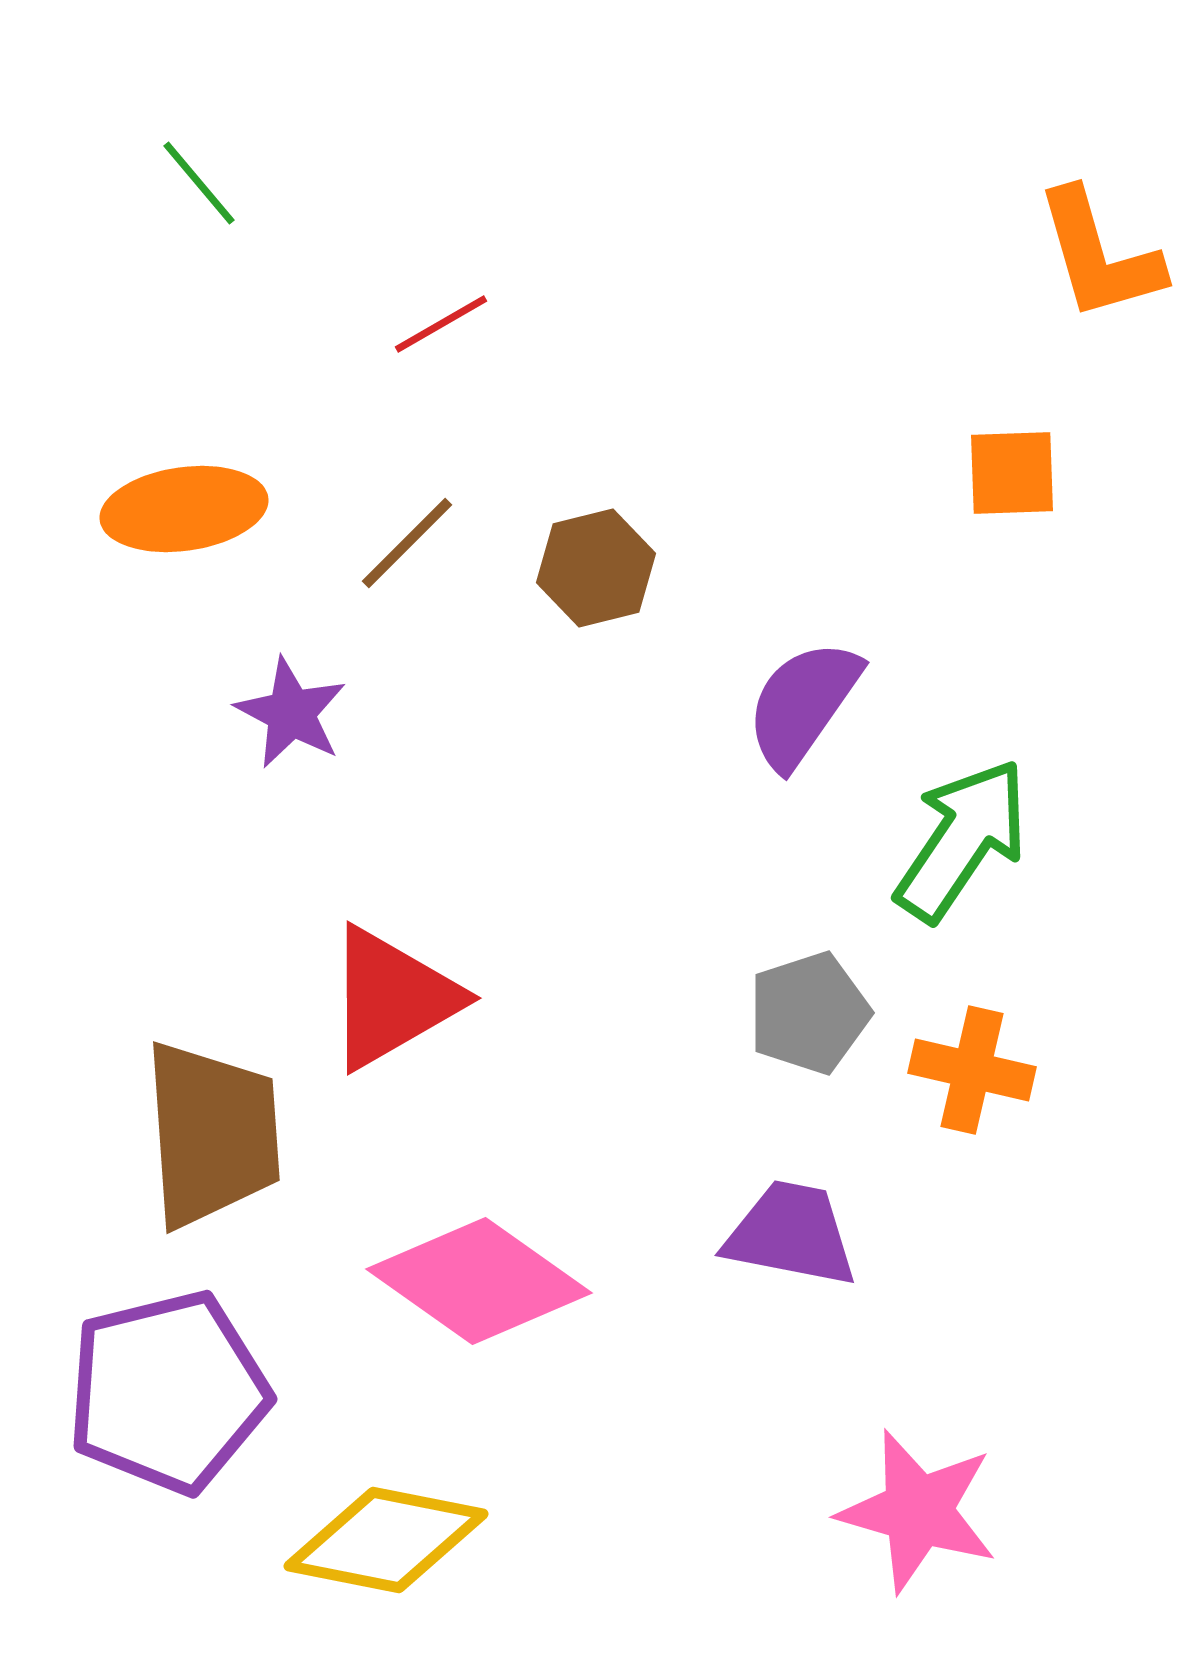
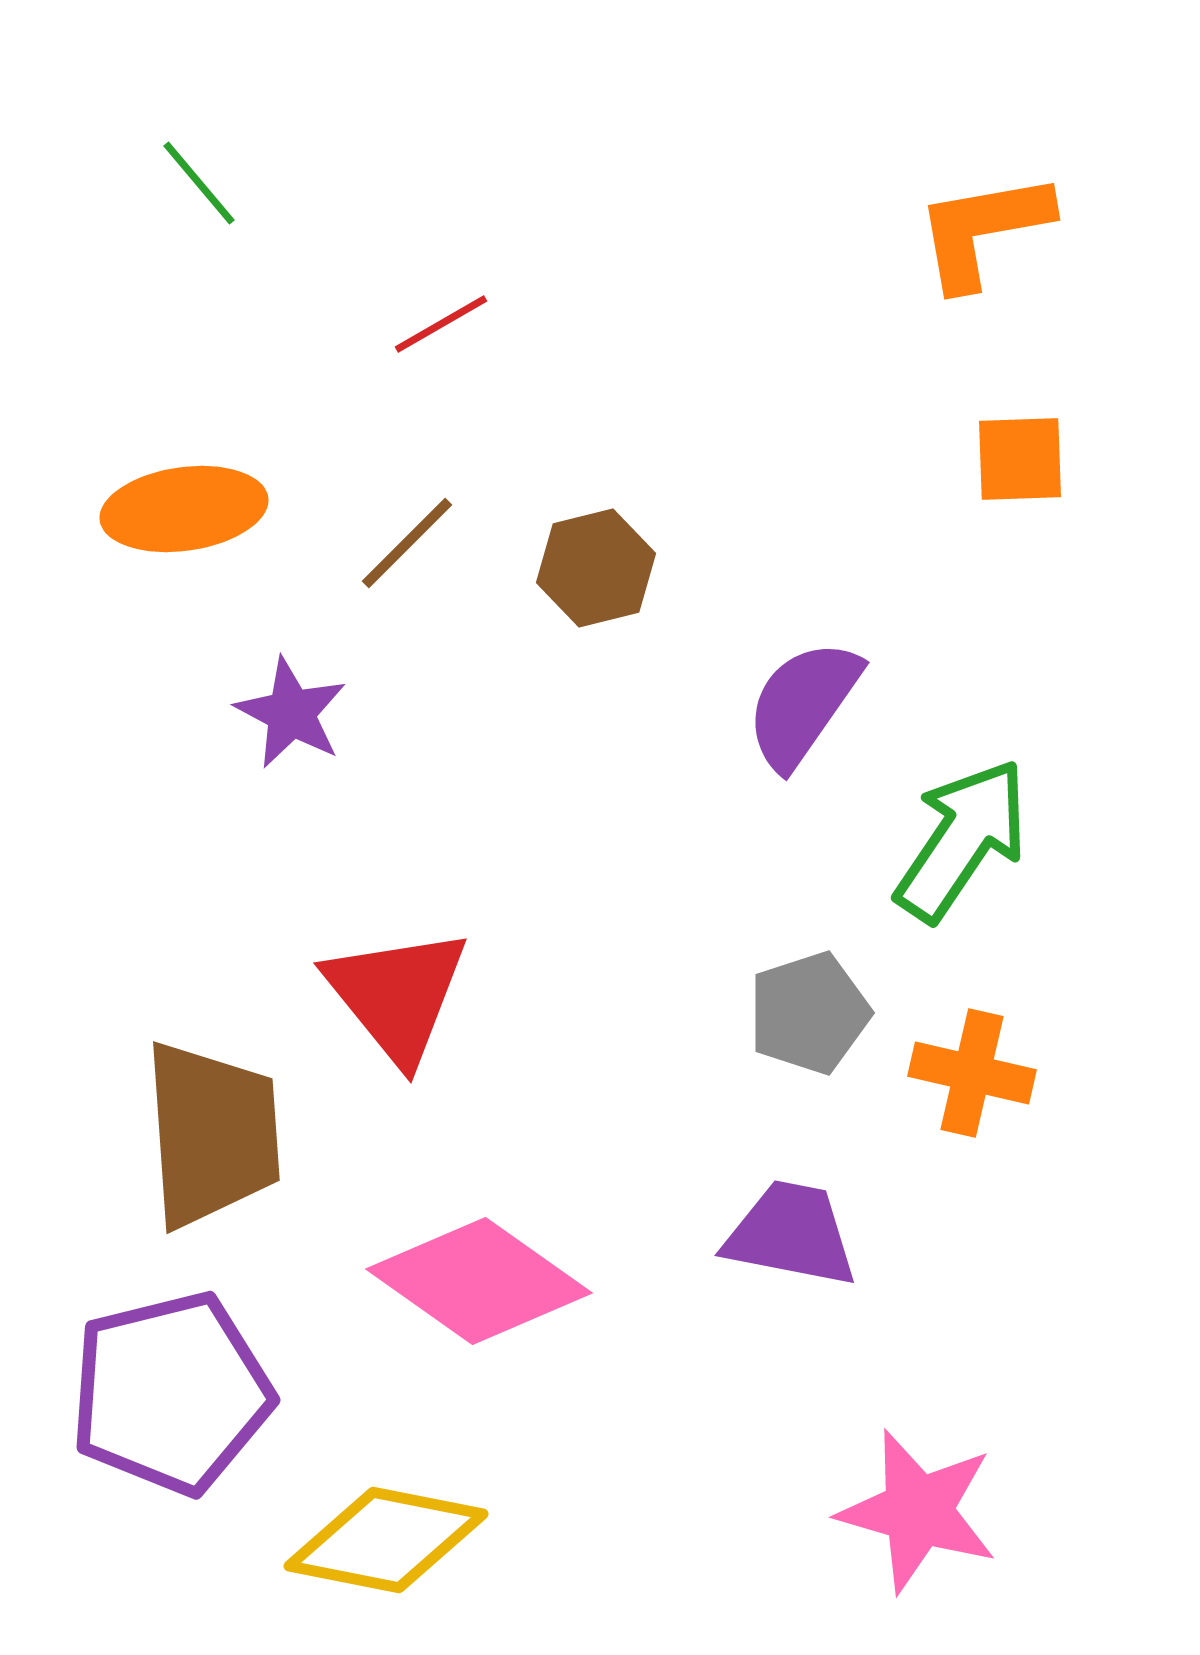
orange L-shape: moved 116 px left, 25 px up; rotated 96 degrees clockwise
orange square: moved 8 px right, 14 px up
red triangle: moved 5 px right, 3 px up; rotated 39 degrees counterclockwise
orange cross: moved 3 px down
purple pentagon: moved 3 px right, 1 px down
